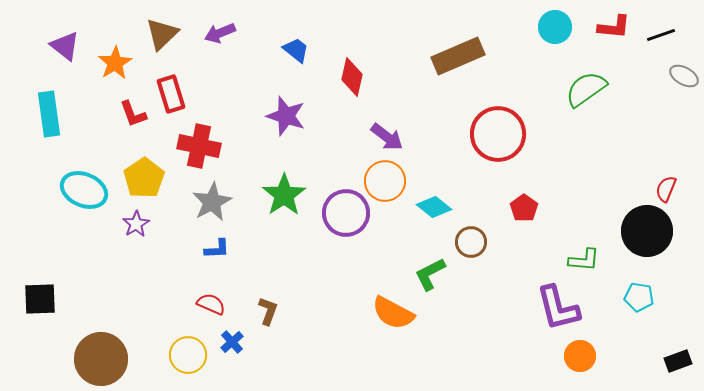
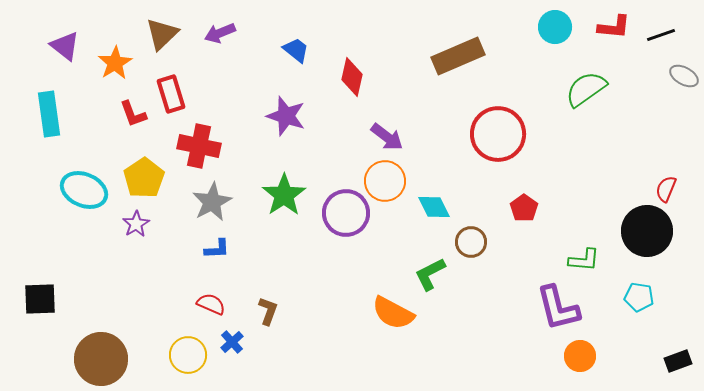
cyan diamond at (434, 207): rotated 24 degrees clockwise
